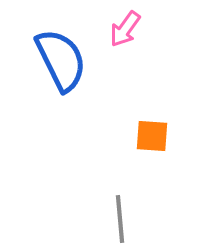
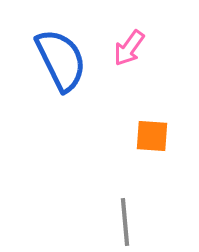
pink arrow: moved 4 px right, 19 px down
gray line: moved 5 px right, 3 px down
